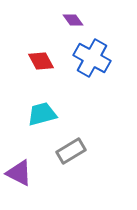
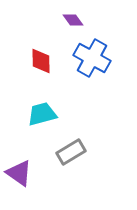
red diamond: rotated 28 degrees clockwise
gray rectangle: moved 1 px down
purple triangle: rotated 8 degrees clockwise
